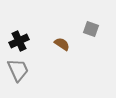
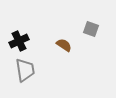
brown semicircle: moved 2 px right, 1 px down
gray trapezoid: moved 7 px right; rotated 15 degrees clockwise
